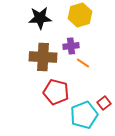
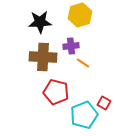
black star: moved 4 px down
red square: rotated 24 degrees counterclockwise
